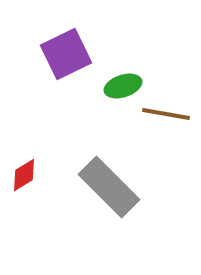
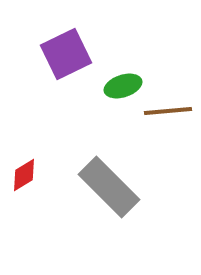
brown line: moved 2 px right, 3 px up; rotated 15 degrees counterclockwise
